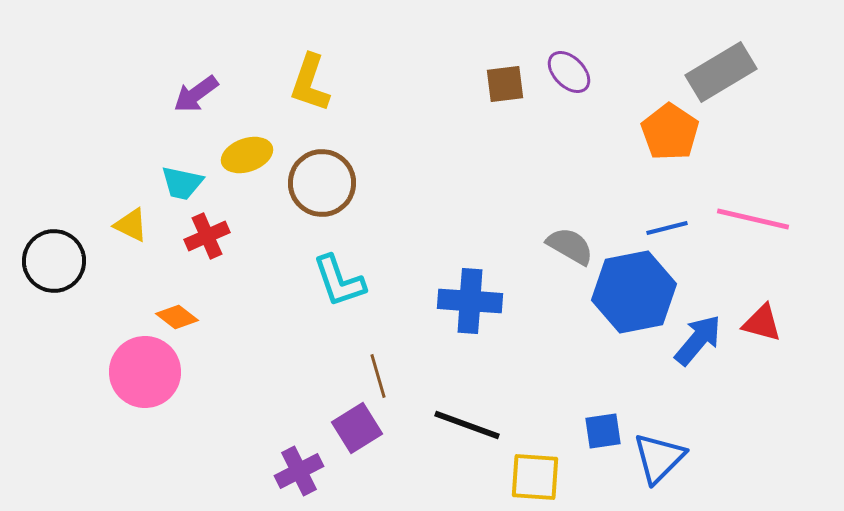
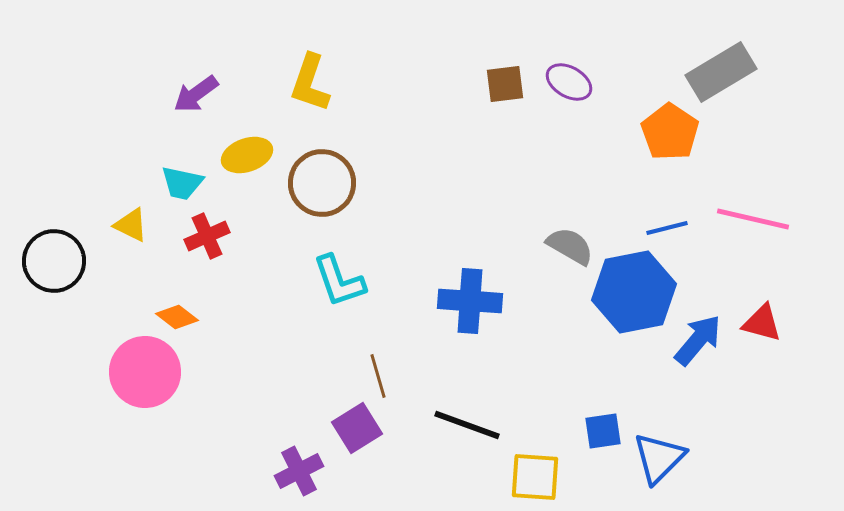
purple ellipse: moved 10 px down; rotated 15 degrees counterclockwise
